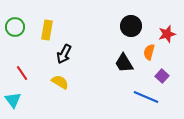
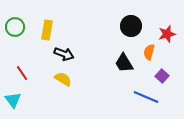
black arrow: rotated 96 degrees counterclockwise
yellow semicircle: moved 3 px right, 3 px up
